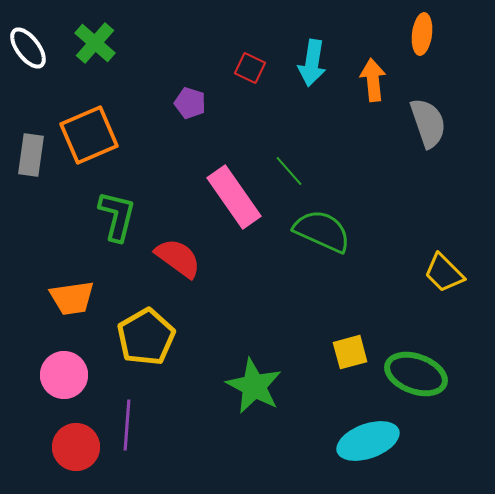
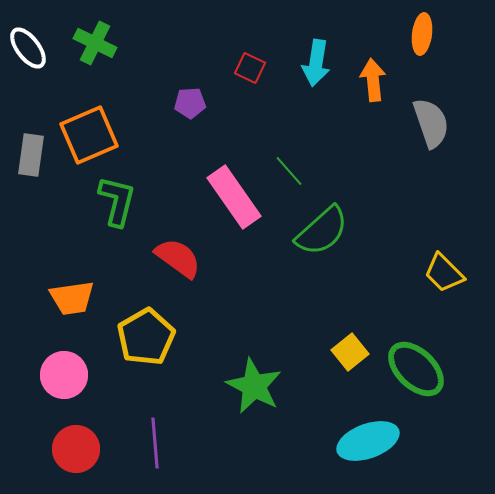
green cross: rotated 15 degrees counterclockwise
cyan arrow: moved 4 px right
purple pentagon: rotated 20 degrees counterclockwise
gray semicircle: moved 3 px right
green L-shape: moved 15 px up
green semicircle: rotated 114 degrees clockwise
yellow square: rotated 24 degrees counterclockwise
green ellipse: moved 5 px up; rotated 24 degrees clockwise
purple line: moved 28 px right, 18 px down; rotated 9 degrees counterclockwise
red circle: moved 2 px down
